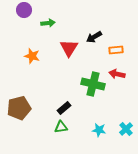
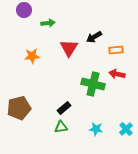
orange star: rotated 21 degrees counterclockwise
cyan star: moved 3 px left, 1 px up
